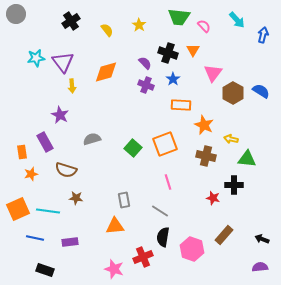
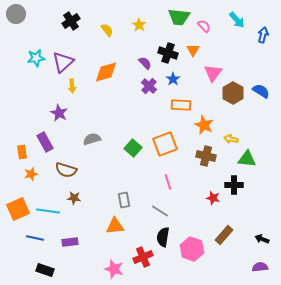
purple triangle at (63, 62): rotated 25 degrees clockwise
purple cross at (146, 85): moved 3 px right, 1 px down; rotated 21 degrees clockwise
purple star at (60, 115): moved 1 px left, 2 px up
brown star at (76, 198): moved 2 px left
